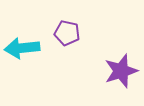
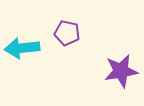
purple star: rotated 8 degrees clockwise
